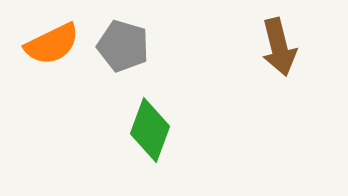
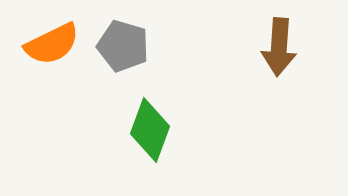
brown arrow: rotated 18 degrees clockwise
